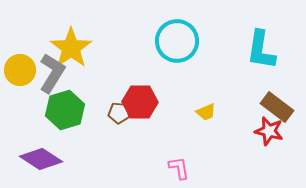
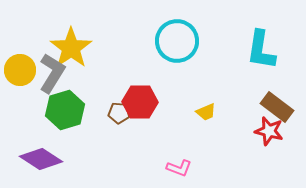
pink L-shape: rotated 120 degrees clockwise
